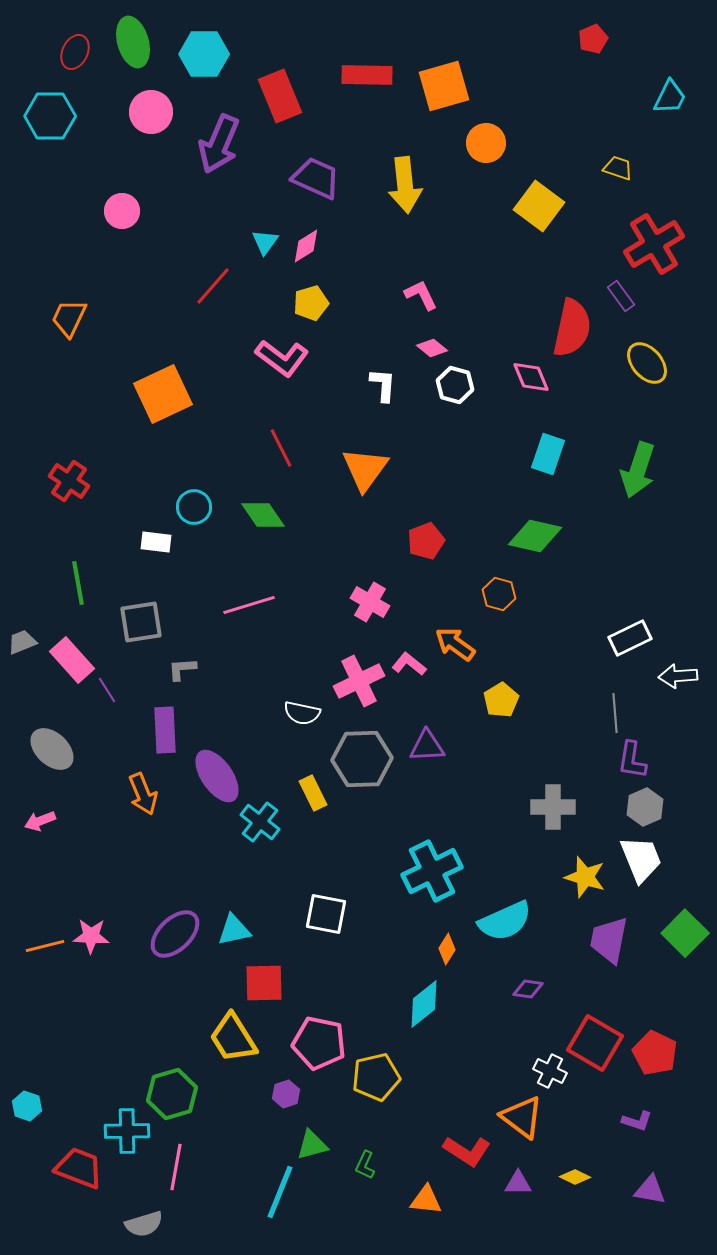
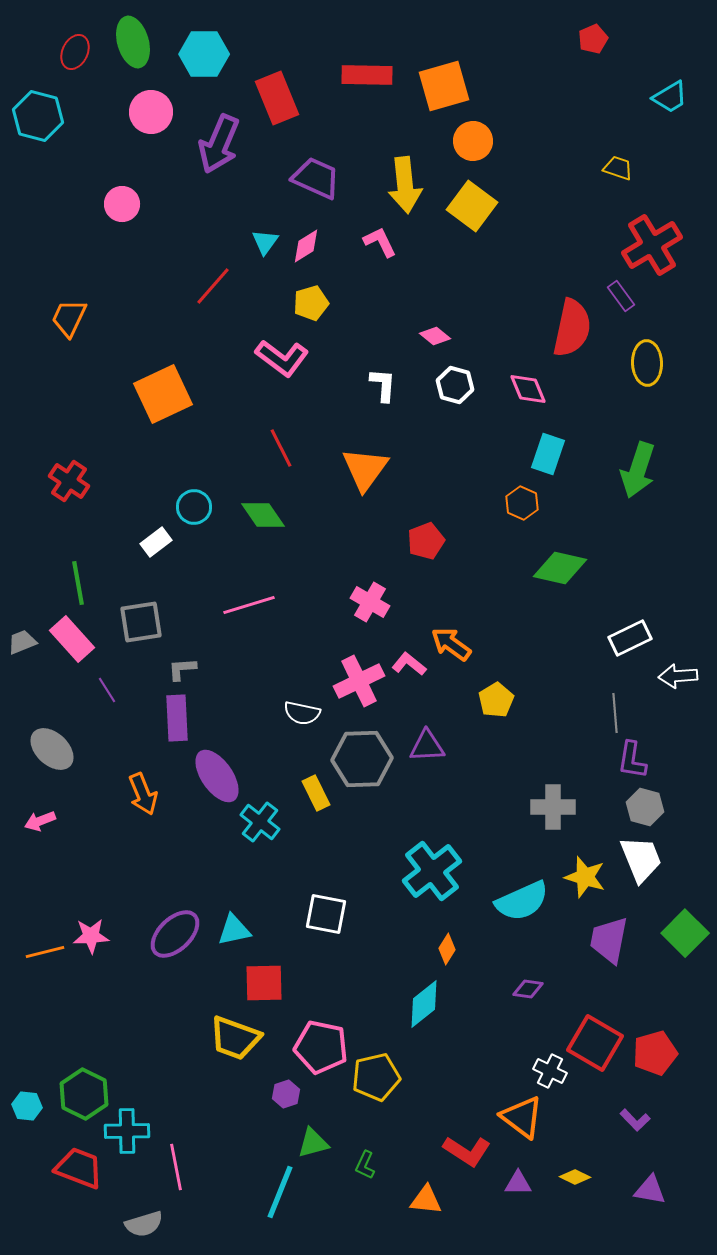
red rectangle at (280, 96): moved 3 px left, 2 px down
cyan trapezoid at (670, 97): rotated 33 degrees clockwise
cyan hexagon at (50, 116): moved 12 px left; rotated 15 degrees clockwise
orange circle at (486, 143): moved 13 px left, 2 px up
yellow square at (539, 206): moved 67 px left
pink circle at (122, 211): moved 7 px up
red cross at (654, 244): moved 2 px left, 1 px down
pink L-shape at (421, 295): moved 41 px left, 53 px up
pink diamond at (432, 348): moved 3 px right, 12 px up
yellow ellipse at (647, 363): rotated 39 degrees clockwise
pink diamond at (531, 377): moved 3 px left, 12 px down
green diamond at (535, 536): moved 25 px right, 32 px down
white rectangle at (156, 542): rotated 44 degrees counterclockwise
orange hexagon at (499, 594): moved 23 px right, 91 px up; rotated 8 degrees clockwise
orange arrow at (455, 644): moved 4 px left
pink rectangle at (72, 660): moved 21 px up
yellow pentagon at (501, 700): moved 5 px left
purple rectangle at (165, 730): moved 12 px right, 12 px up
yellow rectangle at (313, 793): moved 3 px right
gray hexagon at (645, 807): rotated 21 degrees counterclockwise
cyan cross at (432, 871): rotated 12 degrees counterclockwise
cyan semicircle at (505, 921): moved 17 px right, 20 px up
pink star at (91, 936): rotated 6 degrees counterclockwise
orange line at (45, 946): moved 6 px down
yellow trapezoid at (233, 1038): moved 2 px right; rotated 38 degrees counterclockwise
pink pentagon at (319, 1043): moved 2 px right, 4 px down
red pentagon at (655, 1053): rotated 30 degrees clockwise
green hexagon at (172, 1094): moved 88 px left; rotated 18 degrees counterclockwise
cyan hexagon at (27, 1106): rotated 12 degrees counterclockwise
purple L-shape at (637, 1121): moved 2 px left, 1 px up; rotated 28 degrees clockwise
green triangle at (312, 1145): moved 1 px right, 2 px up
pink line at (176, 1167): rotated 21 degrees counterclockwise
